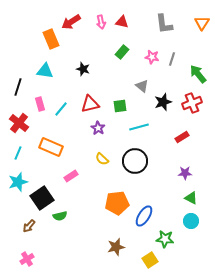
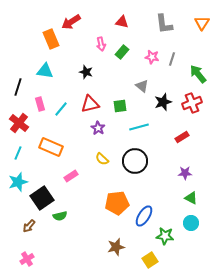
pink arrow at (101, 22): moved 22 px down
black star at (83, 69): moved 3 px right, 3 px down
cyan circle at (191, 221): moved 2 px down
green star at (165, 239): moved 3 px up
